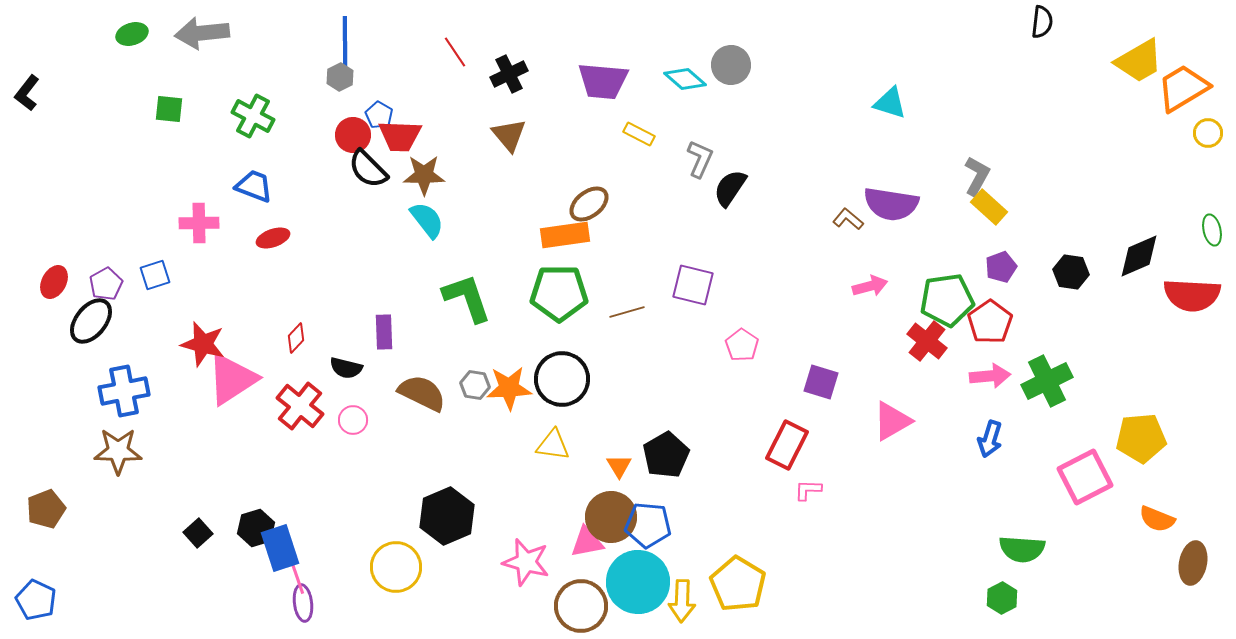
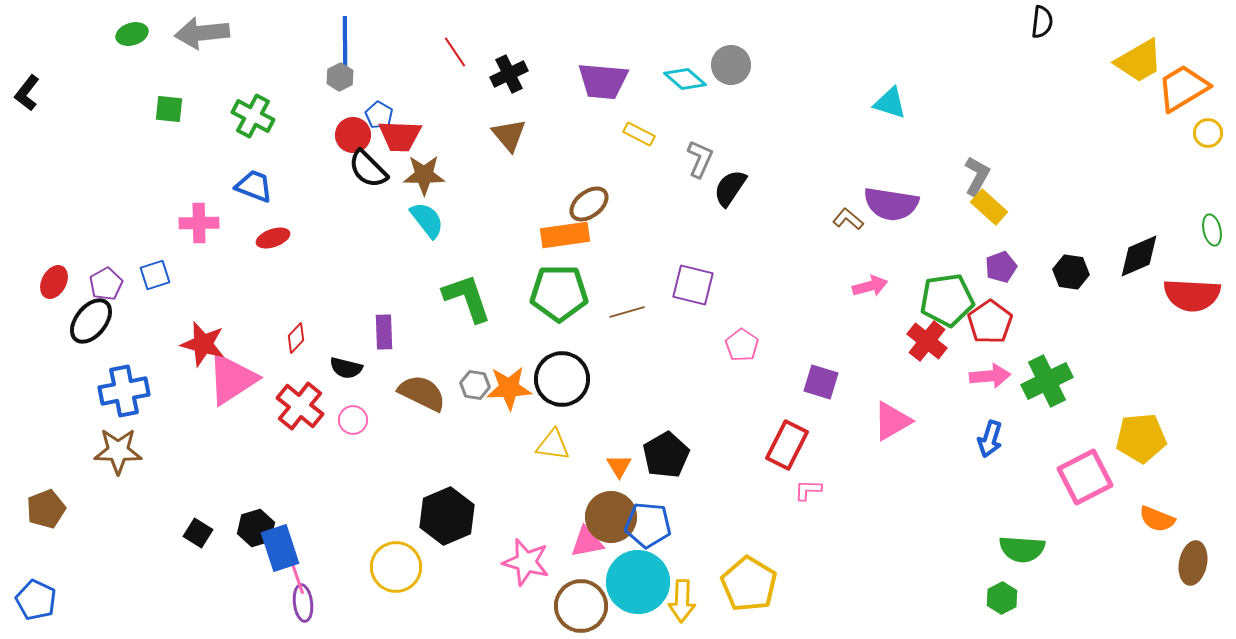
black square at (198, 533): rotated 16 degrees counterclockwise
yellow pentagon at (738, 584): moved 11 px right
